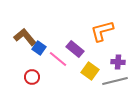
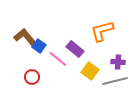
blue square: moved 2 px up
